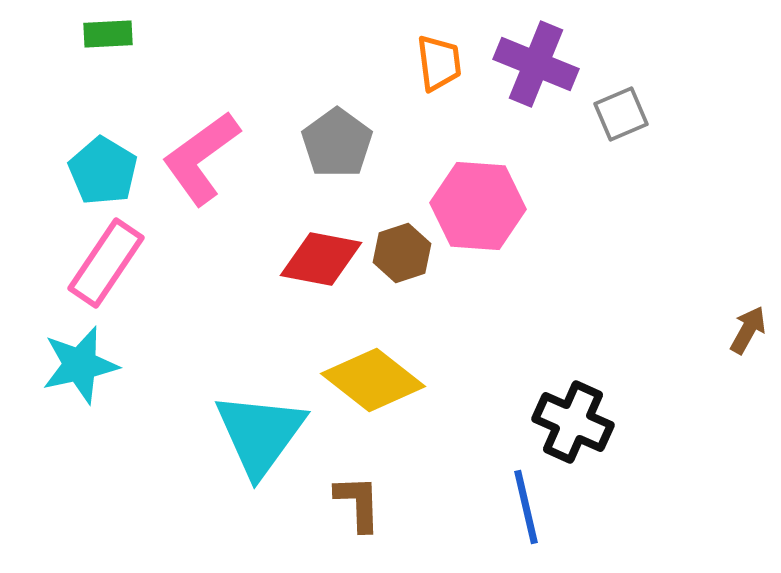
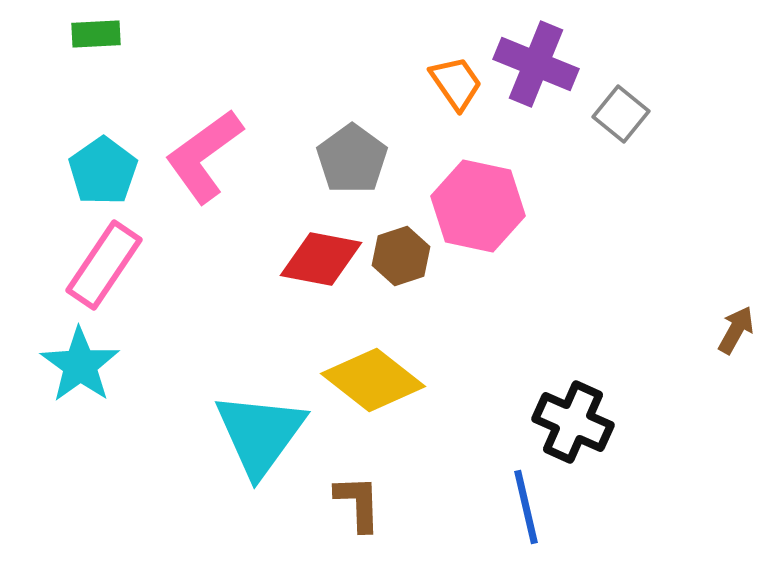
green rectangle: moved 12 px left
orange trapezoid: moved 17 px right, 20 px down; rotated 28 degrees counterclockwise
gray square: rotated 28 degrees counterclockwise
gray pentagon: moved 15 px right, 16 px down
pink L-shape: moved 3 px right, 2 px up
cyan pentagon: rotated 6 degrees clockwise
pink hexagon: rotated 8 degrees clockwise
brown hexagon: moved 1 px left, 3 px down
pink rectangle: moved 2 px left, 2 px down
brown arrow: moved 12 px left
cyan star: rotated 24 degrees counterclockwise
